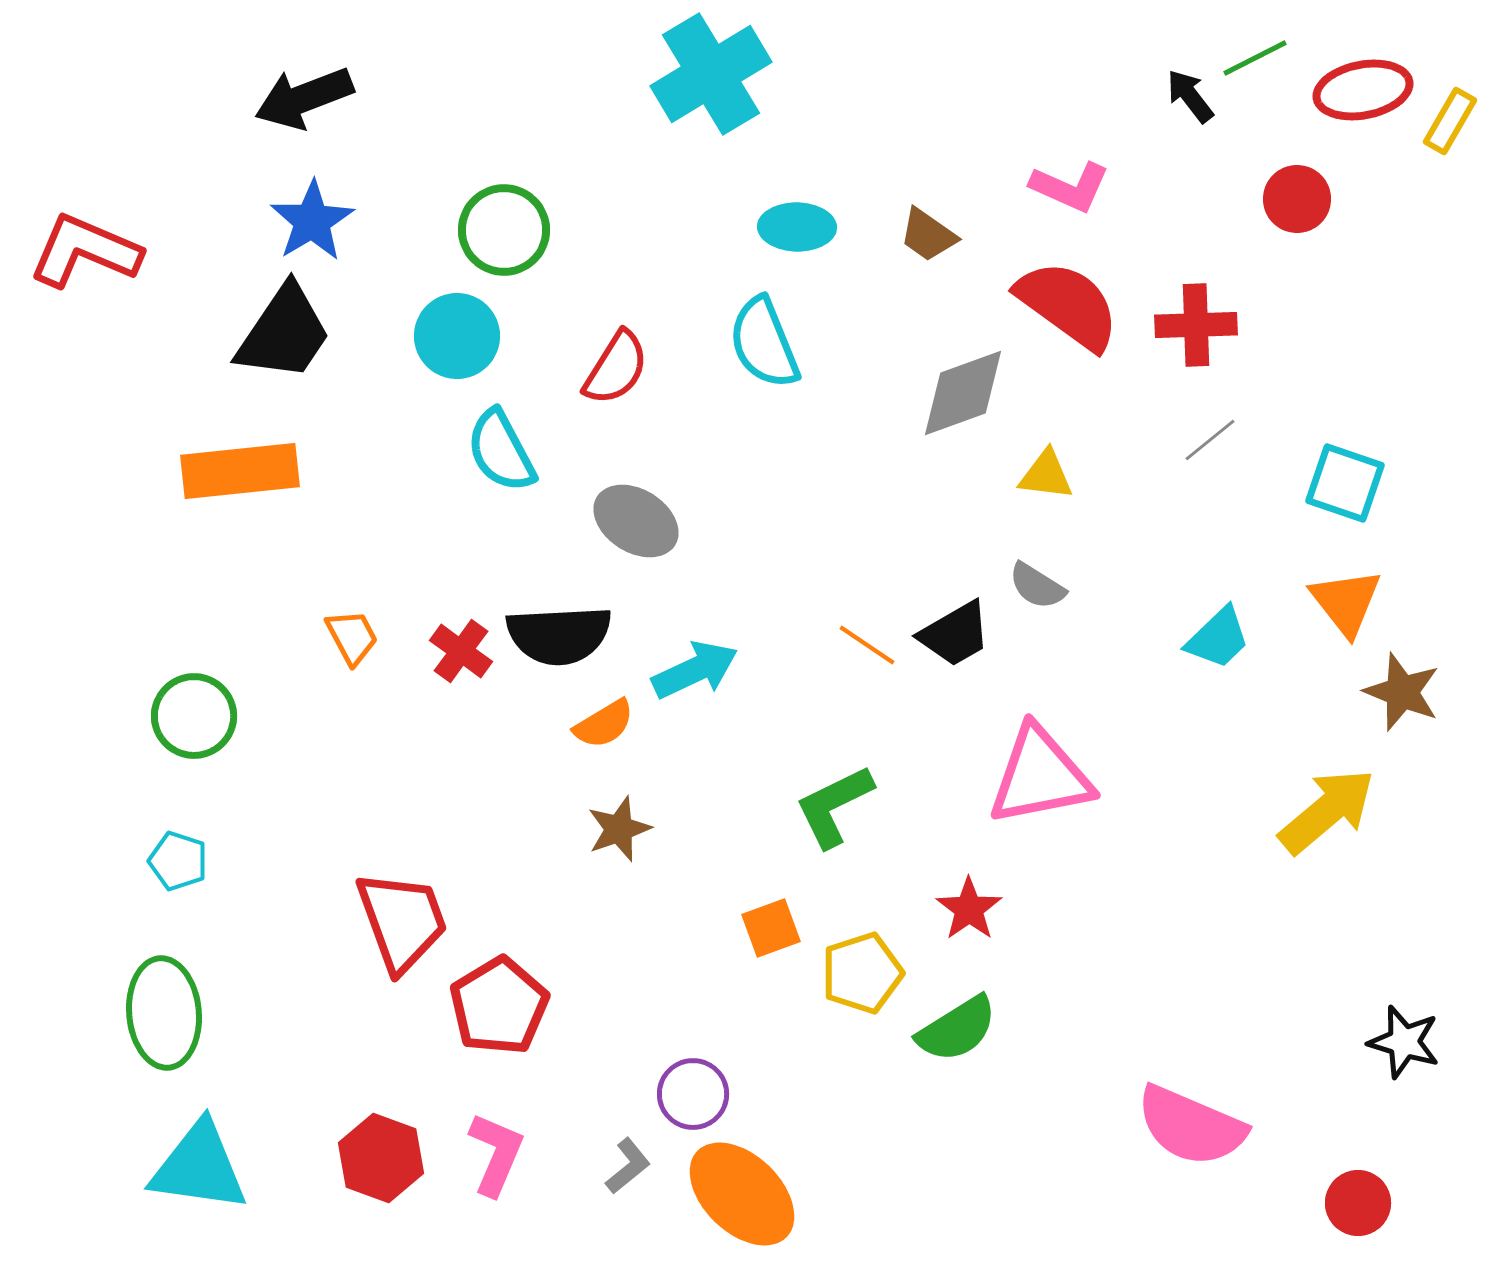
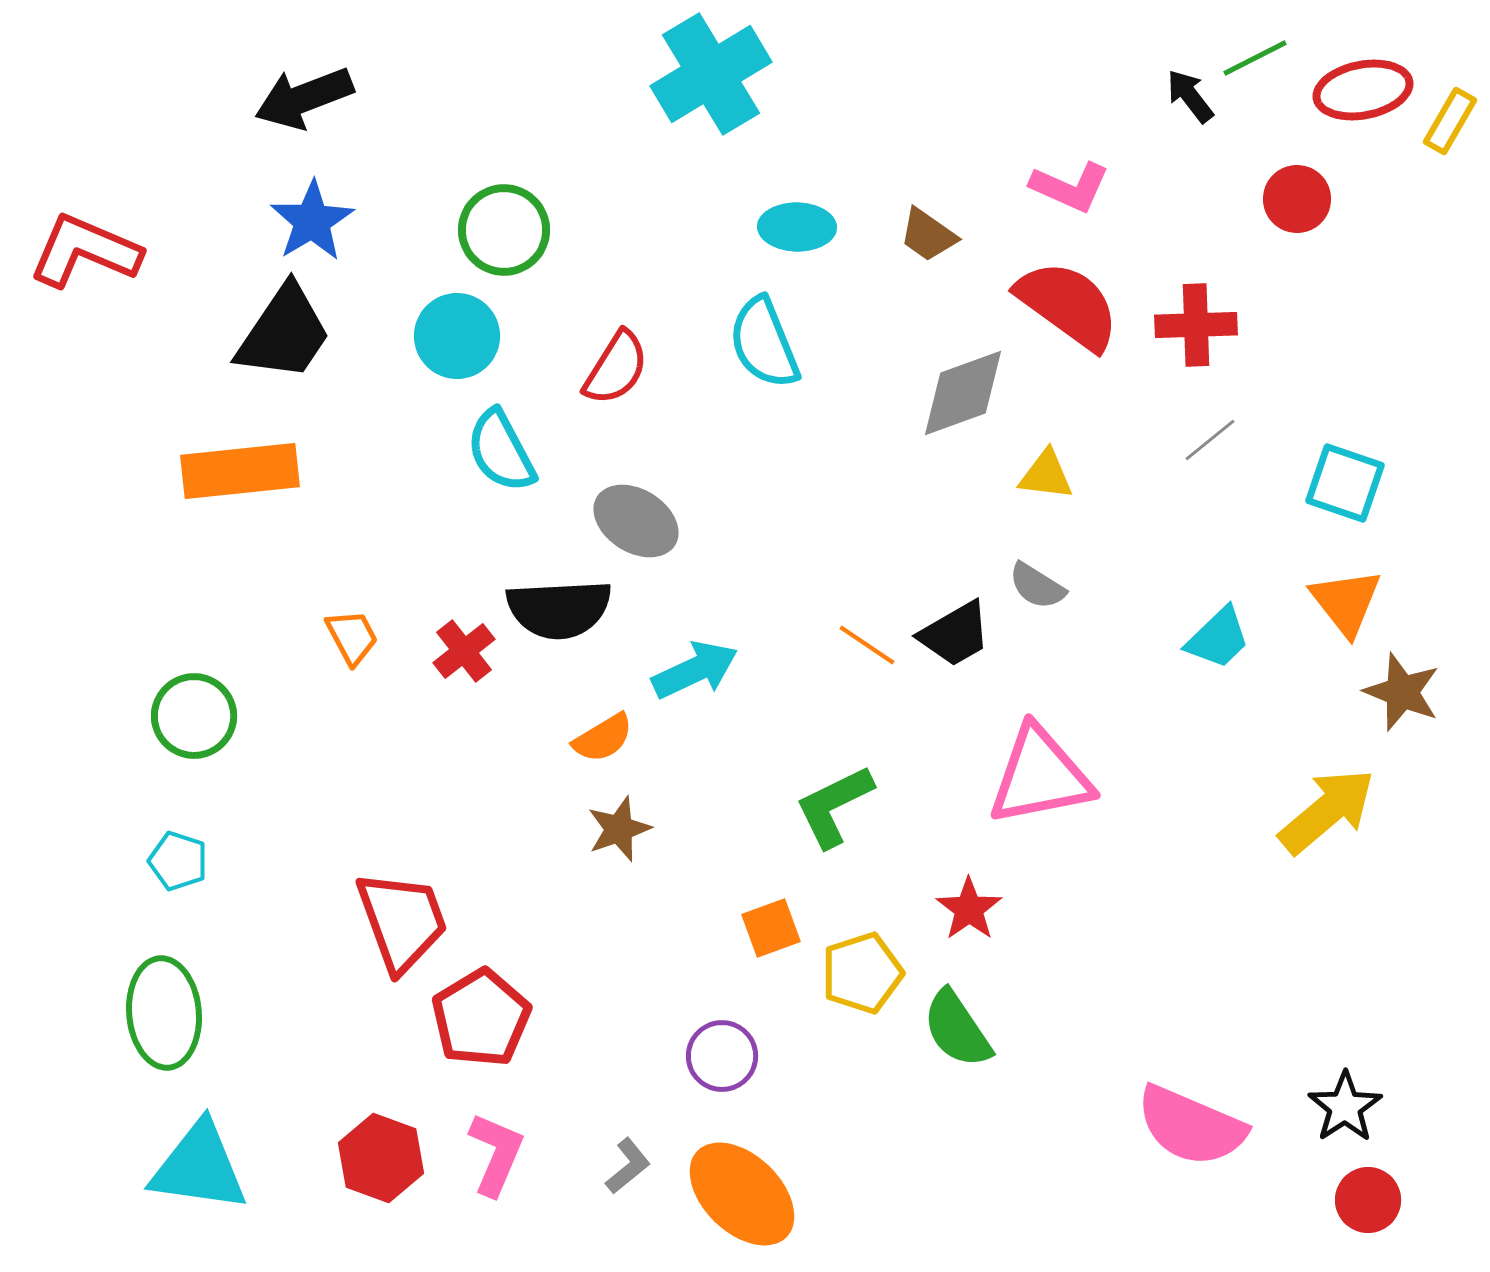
black semicircle at (559, 635): moved 26 px up
red cross at (461, 651): moved 3 px right; rotated 16 degrees clockwise
orange semicircle at (604, 724): moved 1 px left, 14 px down
red pentagon at (499, 1006): moved 18 px left, 12 px down
green semicircle at (957, 1029): rotated 88 degrees clockwise
black star at (1404, 1042): moved 59 px left, 65 px down; rotated 22 degrees clockwise
purple circle at (693, 1094): moved 29 px right, 38 px up
red circle at (1358, 1203): moved 10 px right, 3 px up
